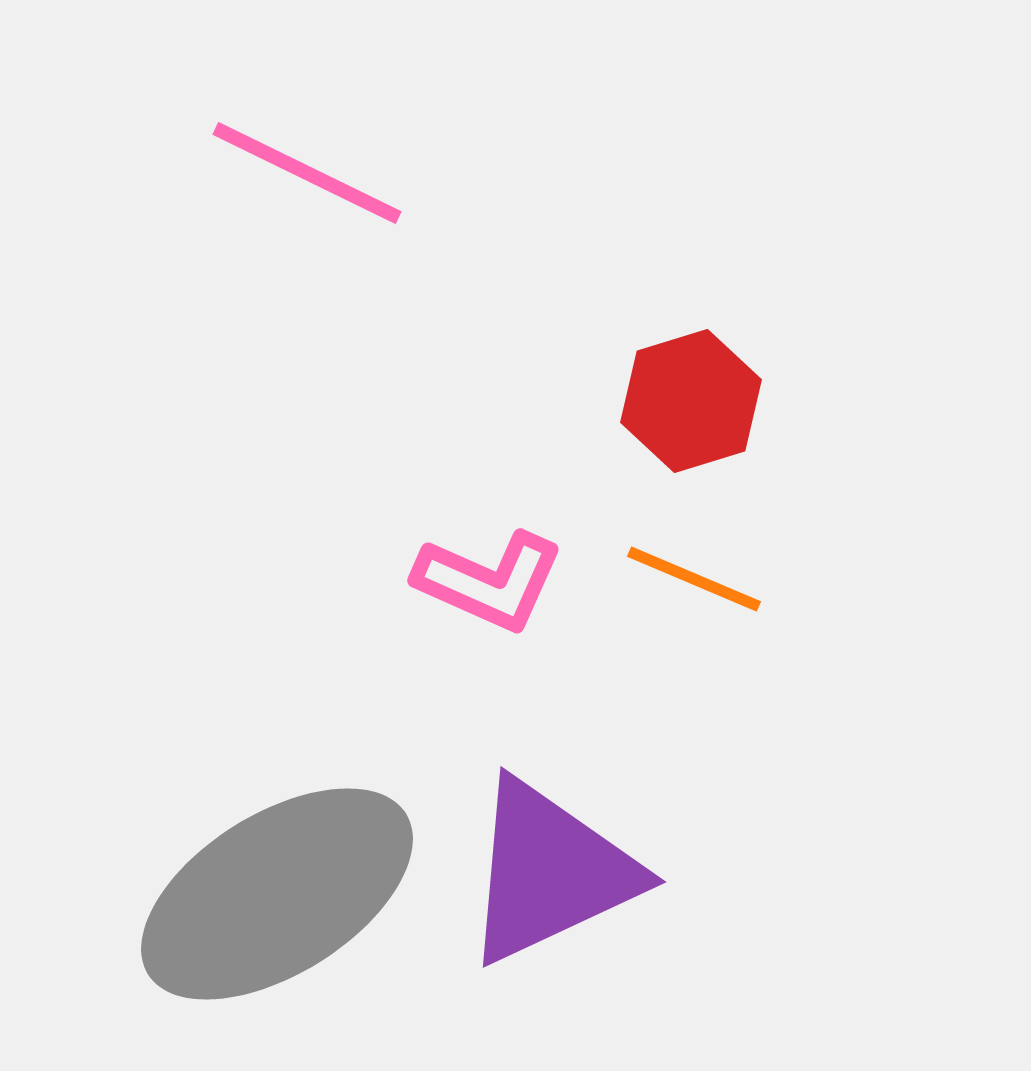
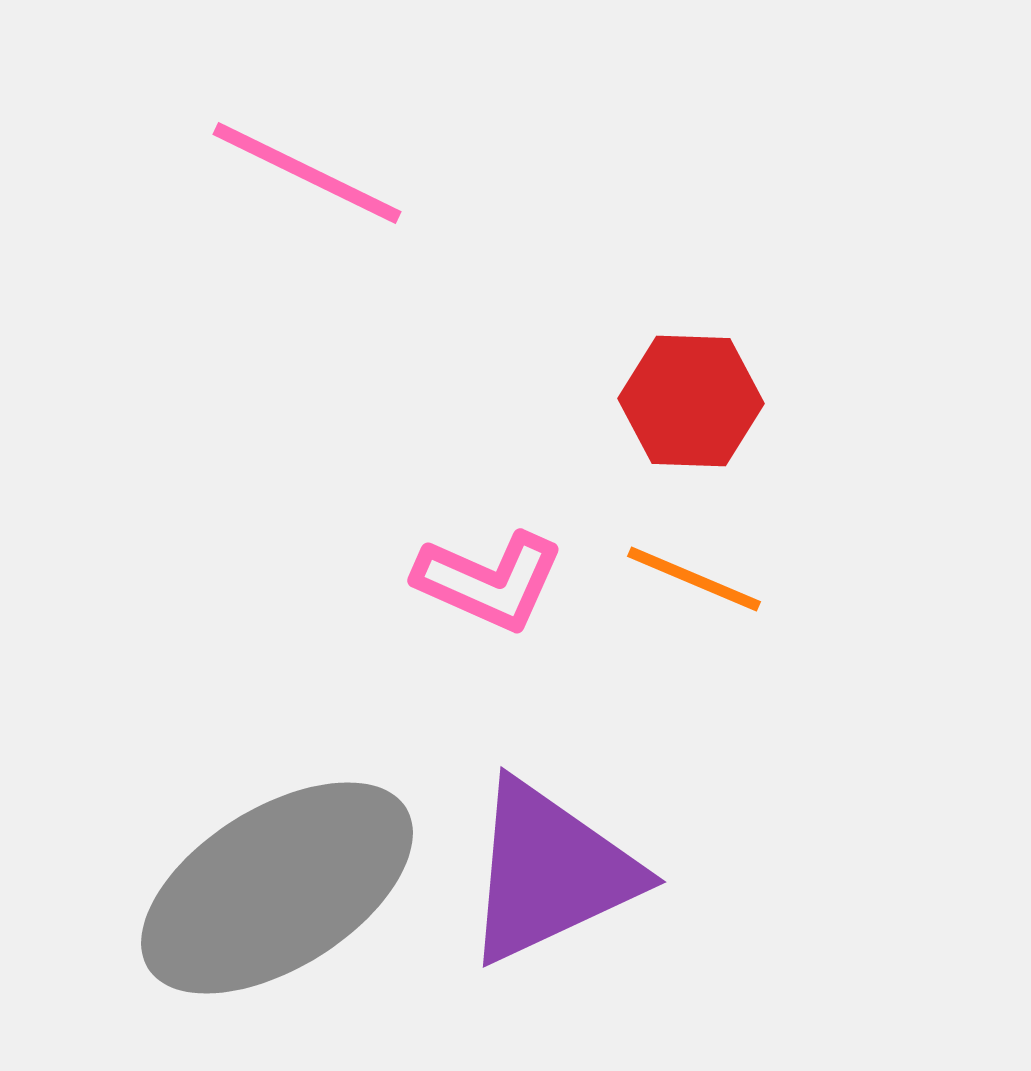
red hexagon: rotated 19 degrees clockwise
gray ellipse: moved 6 px up
